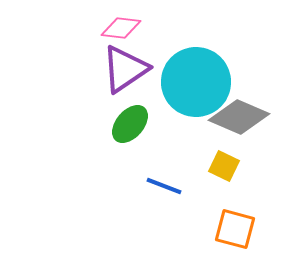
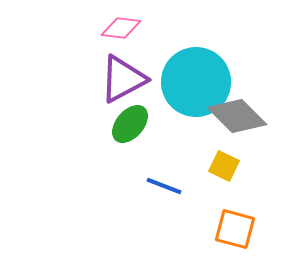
purple triangle: moved 2 px left, 10 px down; rotated 6 degrees clockwise
gray diamond: moved 2 px left, 1 px up; rotated 22 degrees clockwise
